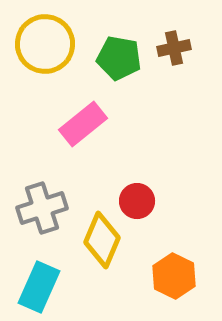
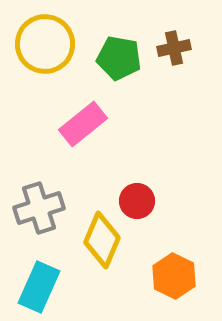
gray cross: moved 3 px left
